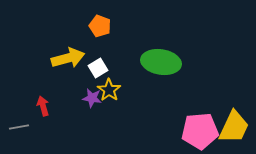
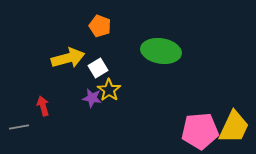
green ellipse: moved 11 px up
